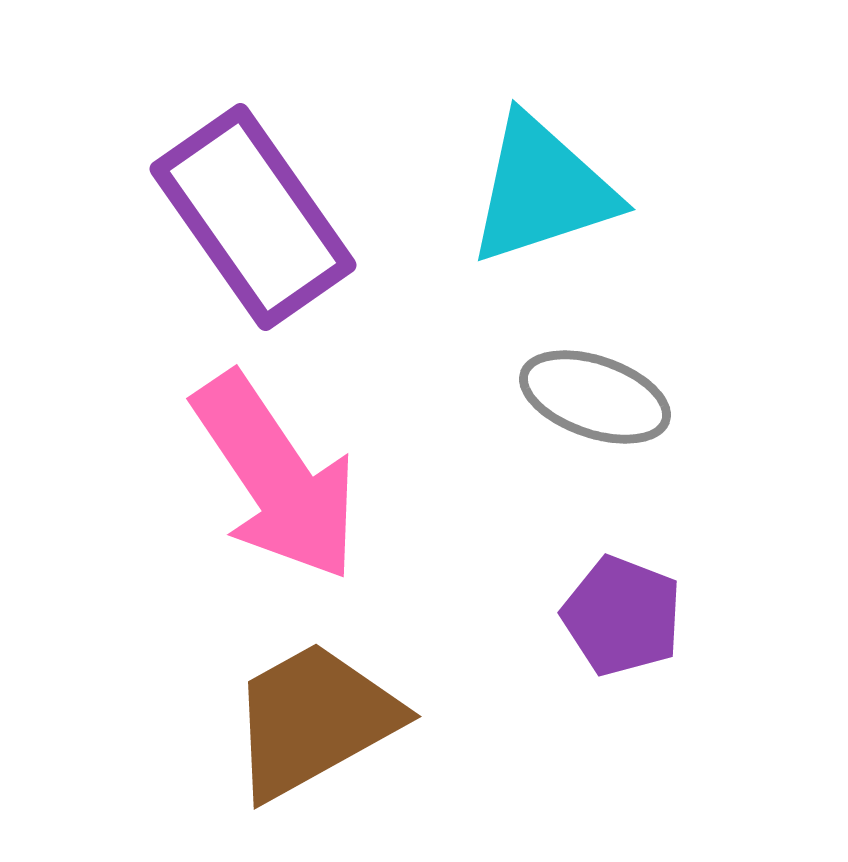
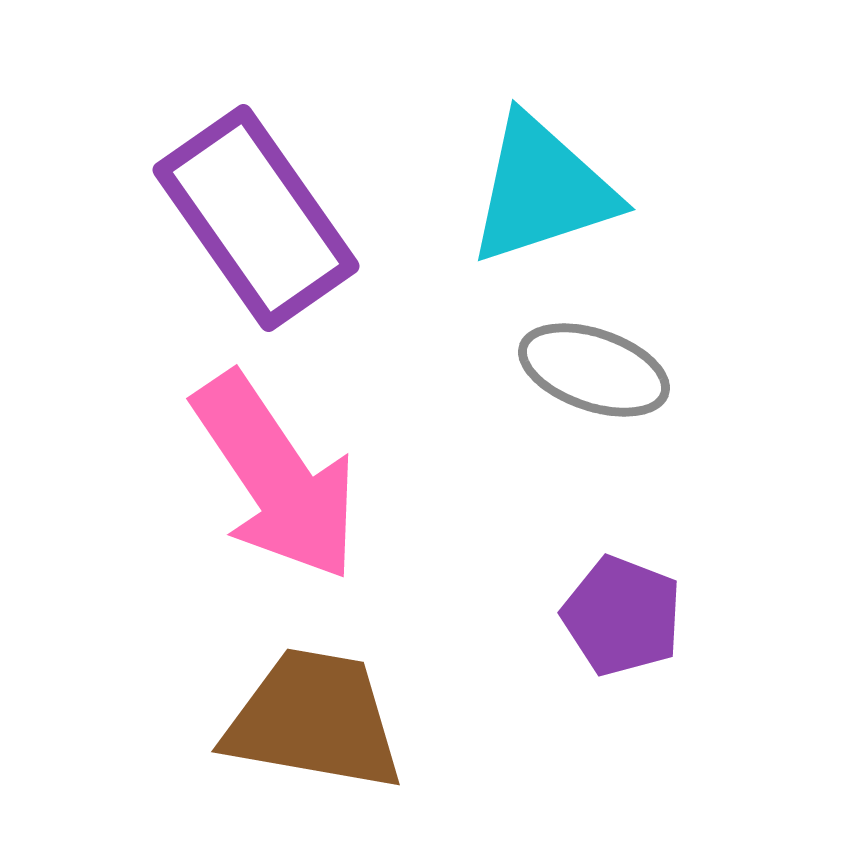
purple rectangle: moved 3 px right, 1 px down
gray ellipse: moved 1 px left, 27 px up
brown trapezoid: rotated 39 degrees clockwise
